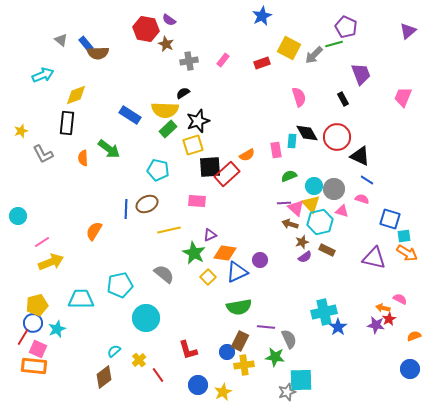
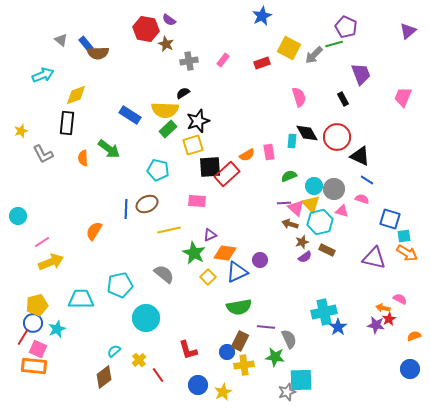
pink rectangle at (276, 150): moved 7 px left, 2 px down
